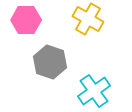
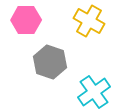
yellow cross: moved 1 px right, 2 px down
cyan cross: moved 1 px down
